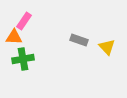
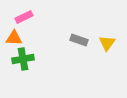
pink rectangle: moved 4 px up; rotated 30 degrees clockwise
orange triangle: moved 1 px down
yellow triangle: moved 4 px up; rotated 18 degrees clockwise
